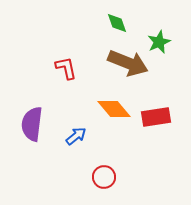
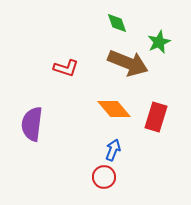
red L-shape: rotated 120 degrees clockwise
red rectangle: rotated 64 degrees counterclockwise
blue arrow: moved 37 px right, 14 px down; rotated 30 degrees counterclockwise
